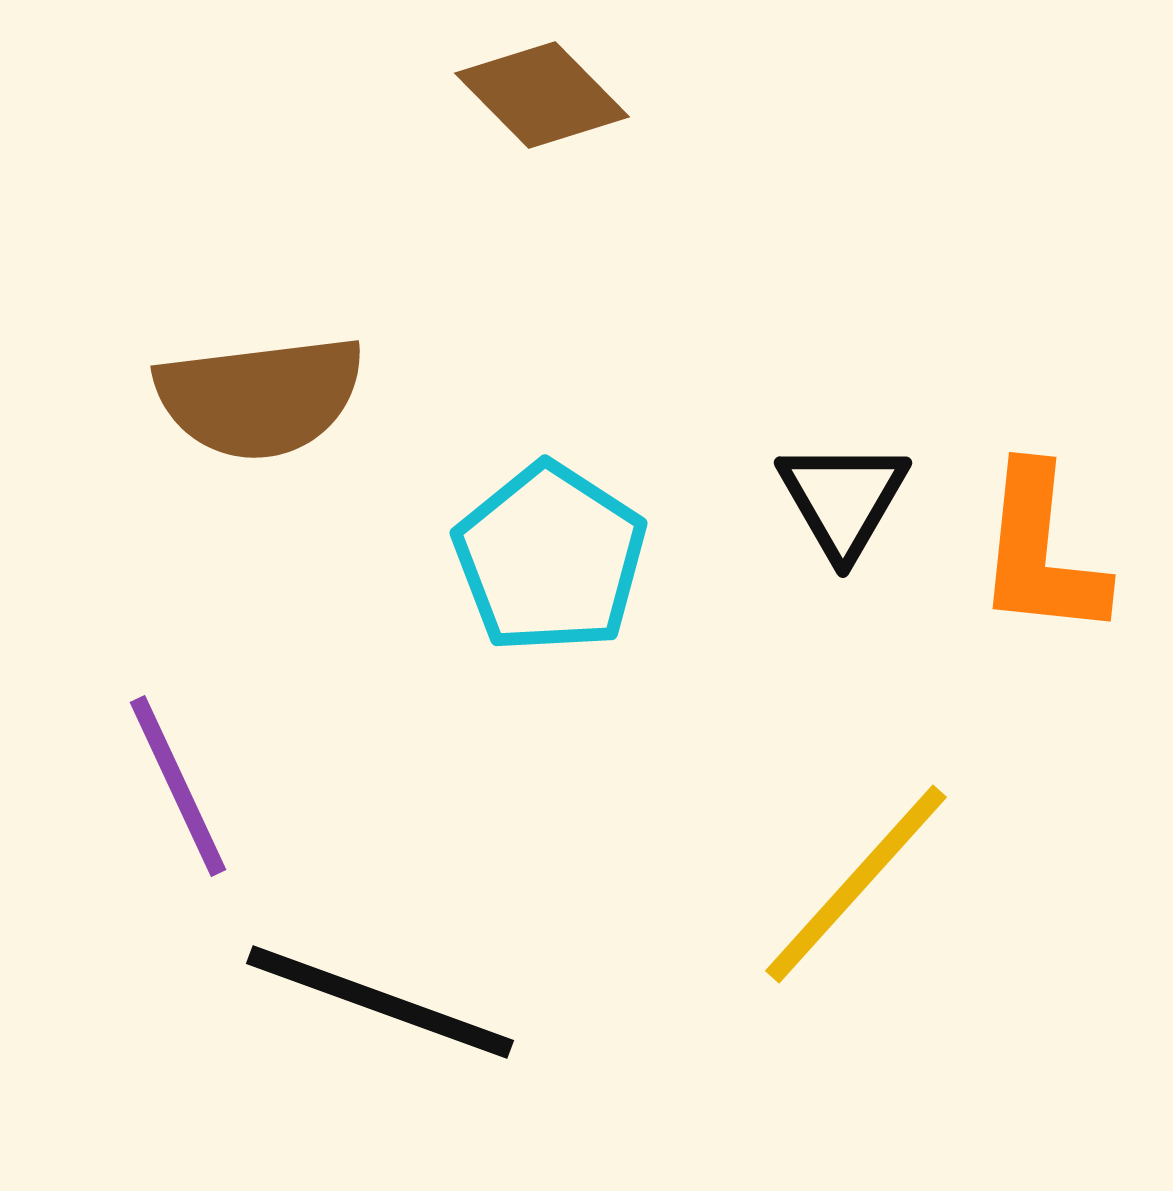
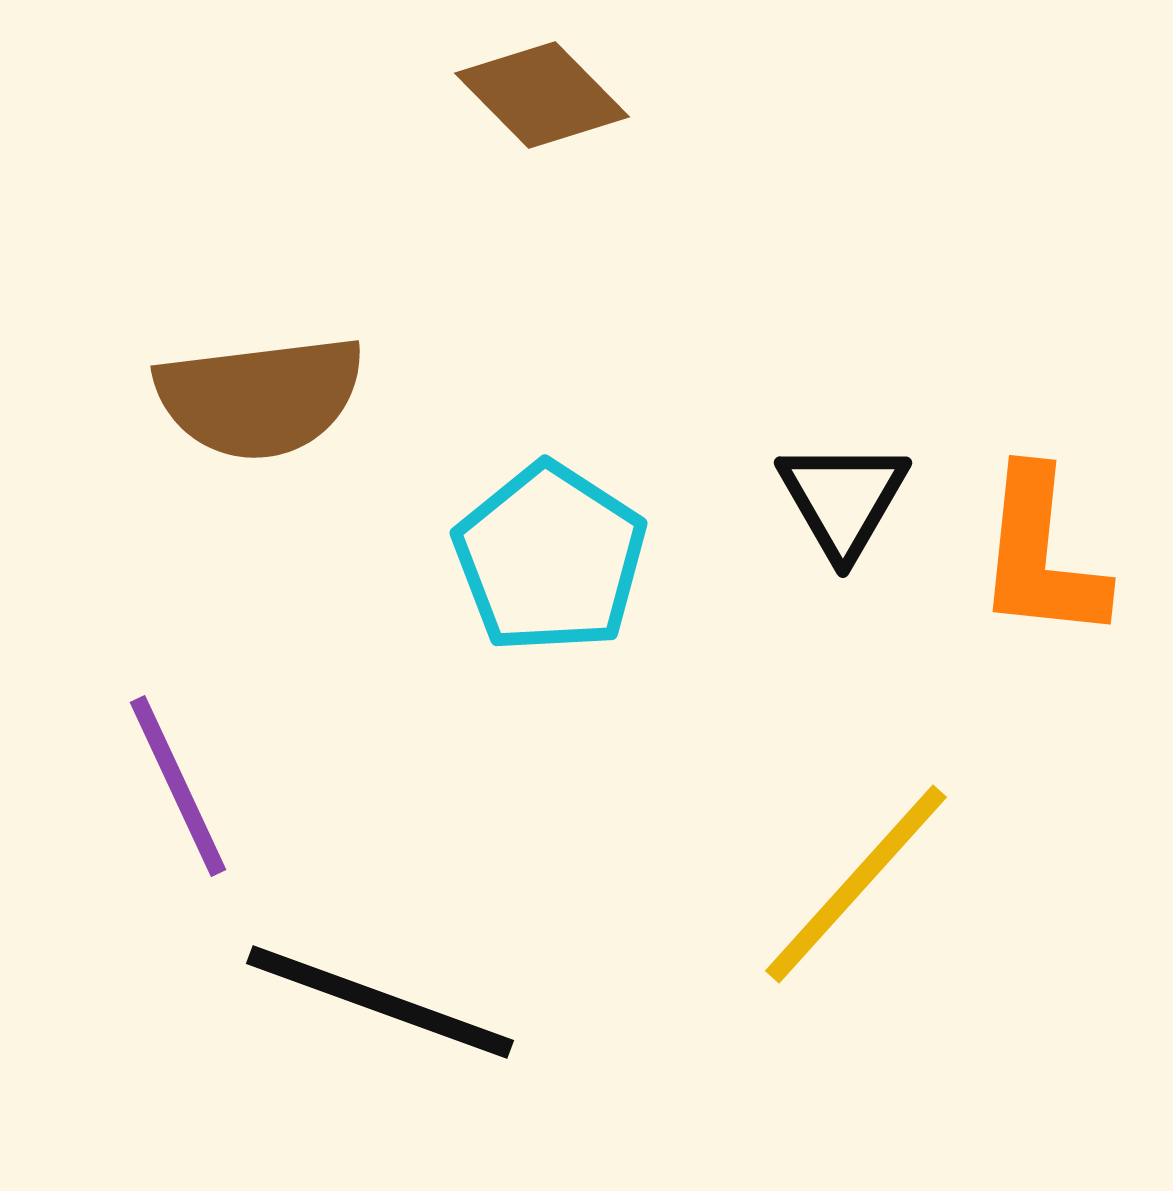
orange L-shape: moved 3 px down
